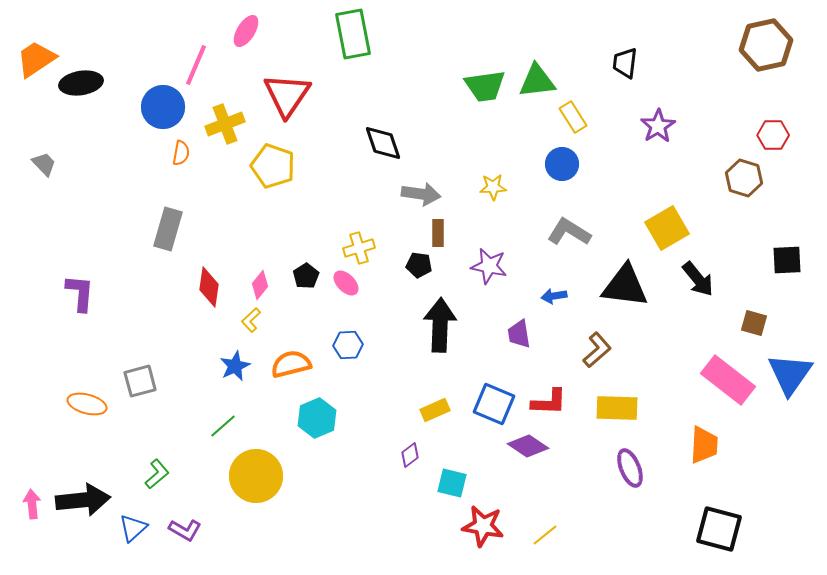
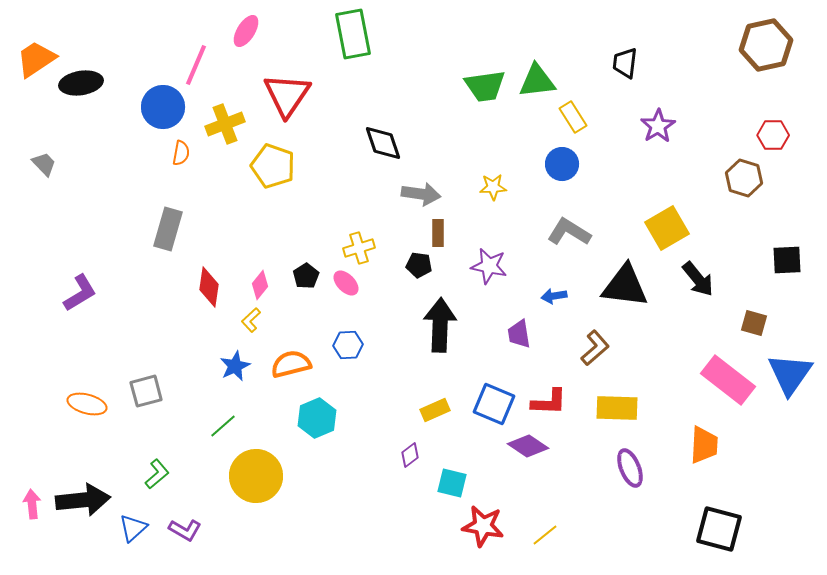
purple L-shape at (80, 293): rotated 54 degrees clockwise
brown L-shape at (597, 350): moved 2 px left, 2 px up
gray square at (140, 381): moved 6 px right, 10 px down
